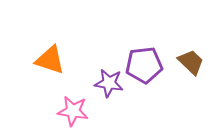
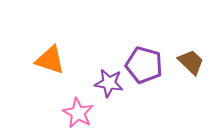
purple pentagon: rotated 21 degrees clockwise
pink star: moved 5 px right, 2 px down; rotated 20 degrees clockwise
